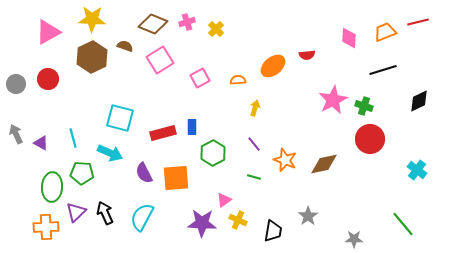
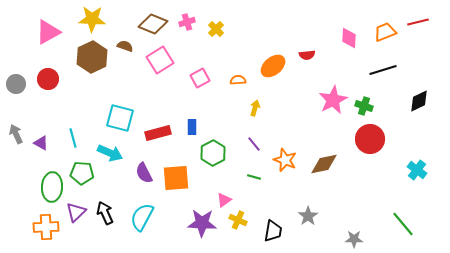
red rectangle at (163, 133): moved 5 px left
